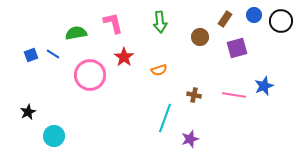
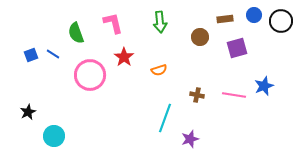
brown rectangle: rotated 49 degrees clockwise
green semicircle: rotated 100 degrees counterclockwise
brown cross: moved 3 px right
